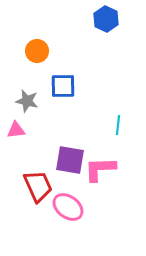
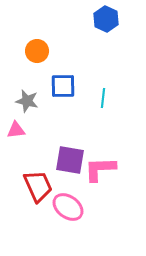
cyan line: moved 15 px left, 27 px up
